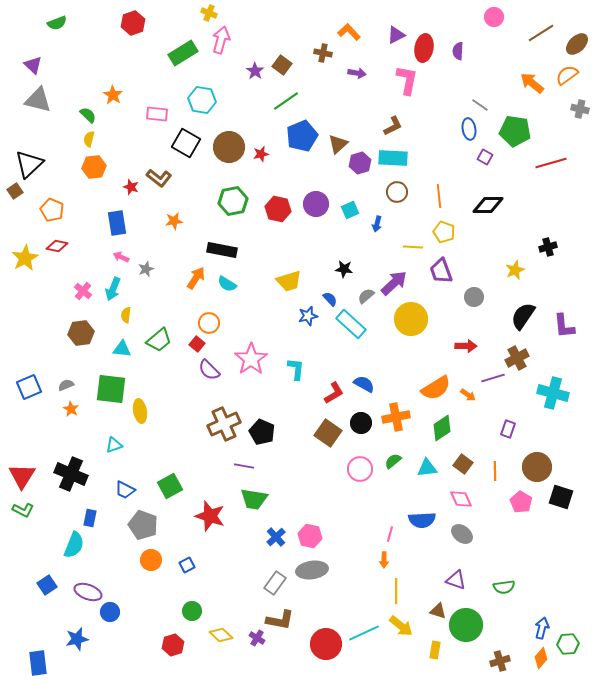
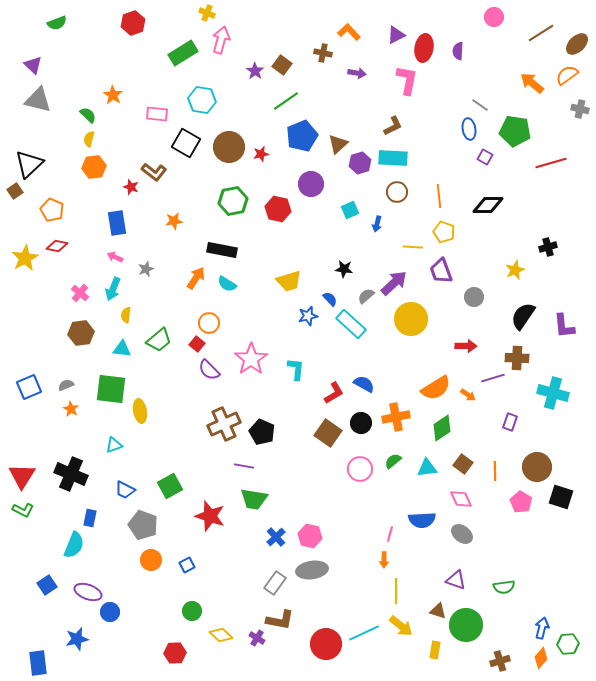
yellow cross at (209, 13): moved 2 px left
brown L-shape at (159, 178): moved 5 px left, 6 px up
purple circle at (316, 204): moved 5 px left, 20 px up
pink arrow at (121, 257): moved 6 px left
pink cross at (83, 291): moved 3 px left, 2 px down
brown cross at (517, 358): rotated 30 degrees clockwise
purple rectangle at (508, 429): moved 2 px right, 7 px up
red hexagon at (173, 645): moved 2 px right, 8 px down; rotated 15 degrees clockwise
